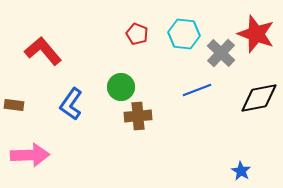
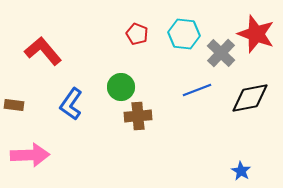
black diamond: moved 9 px left
